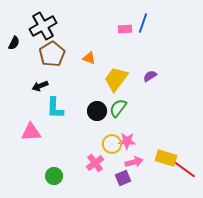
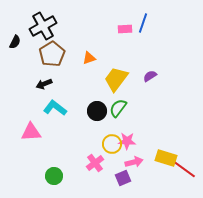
black semicircle: moved 1 px right, 1 px up
orange triangle: rotated 40 degrees counterclockwise
black arrow: moved 4 px right, 2 px up
cyan L-shape: rotated 125 degrees clockwise
